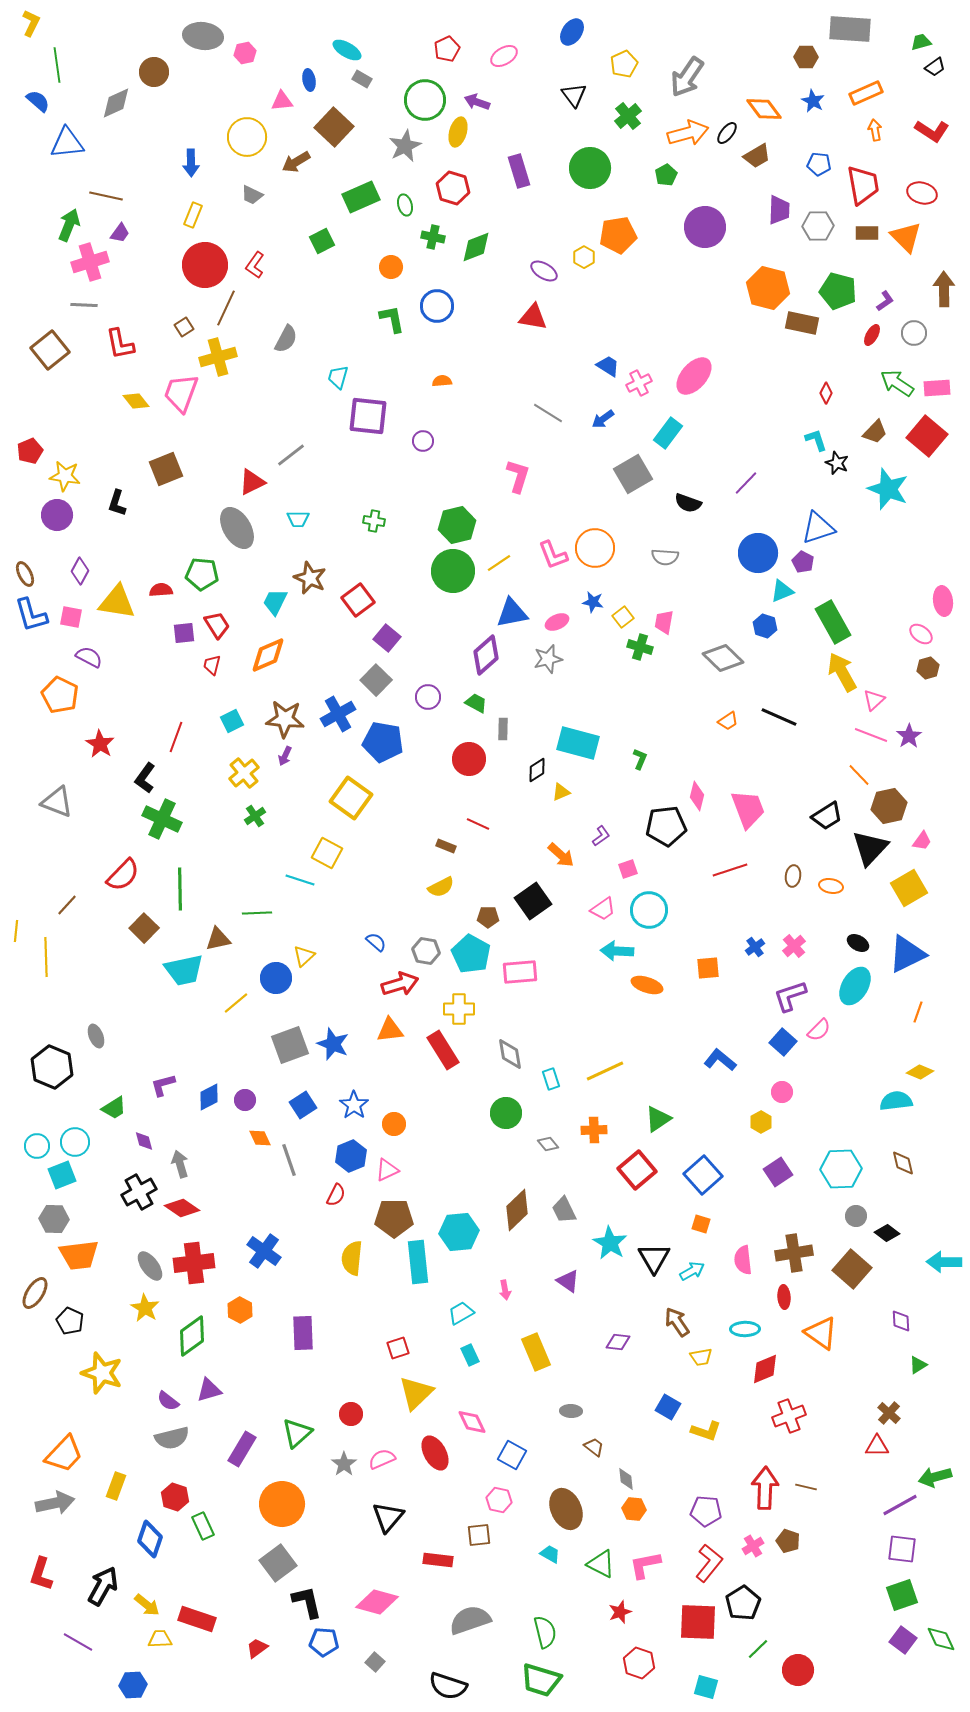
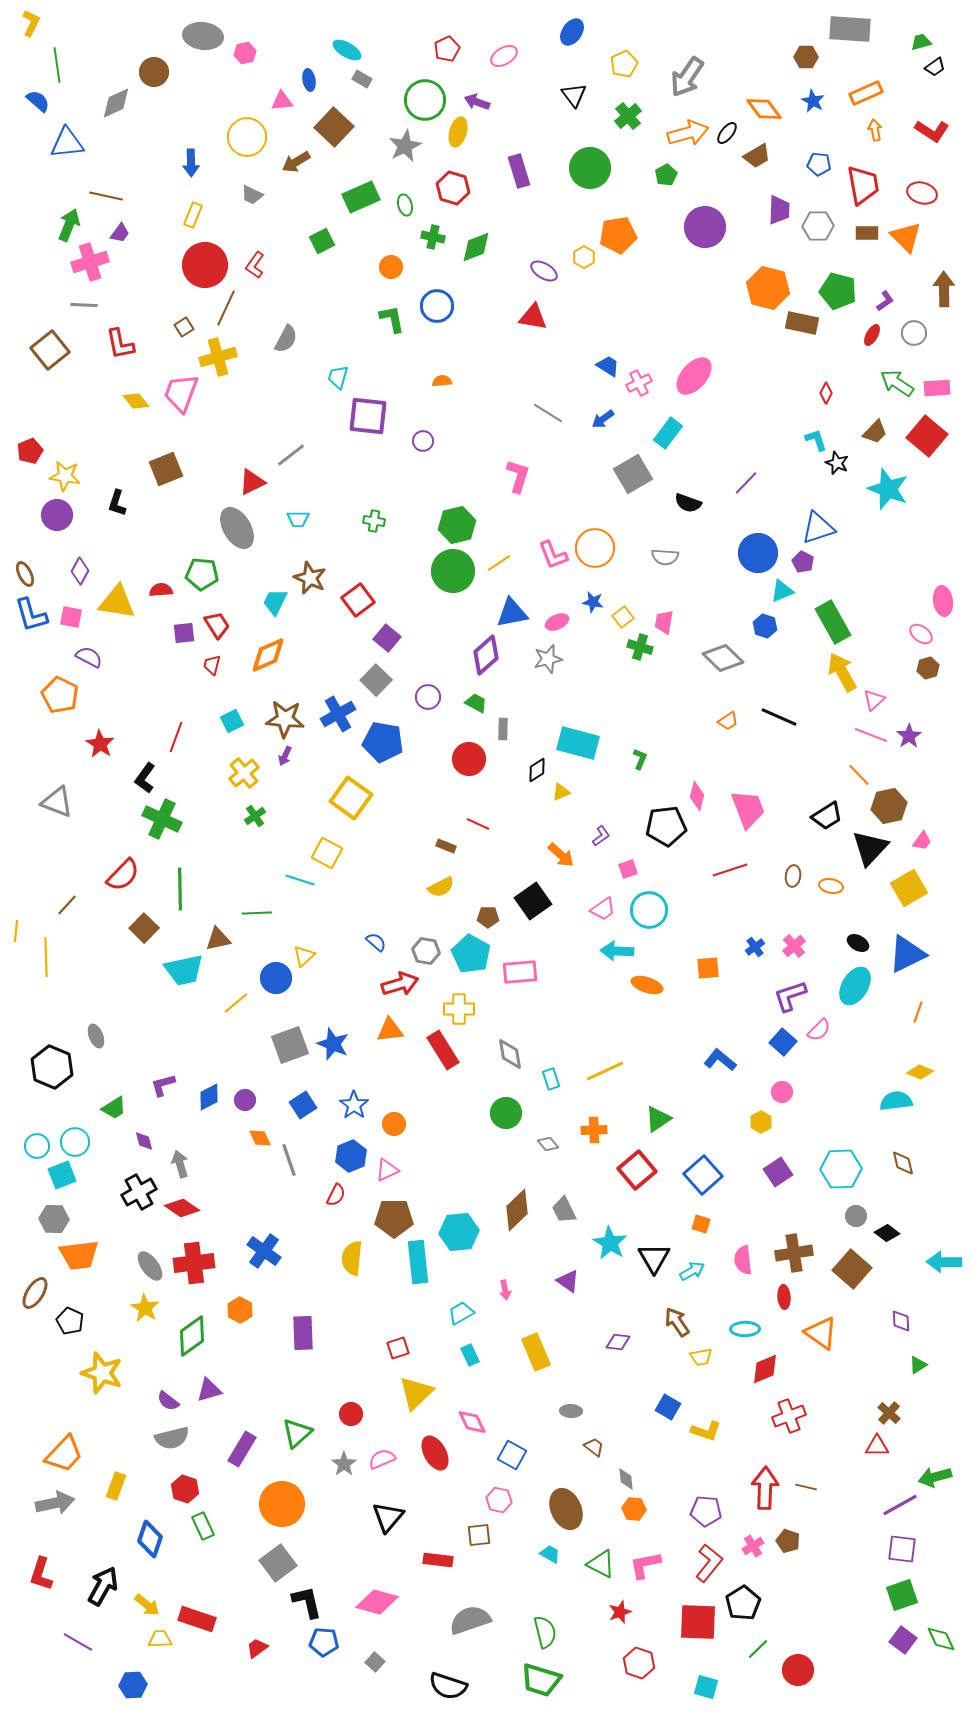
red hexagon at (175, 1497): moved 10 px right, 8 px up
